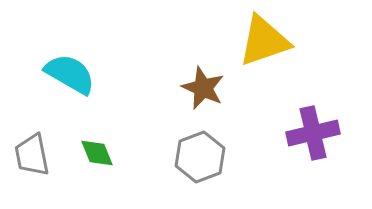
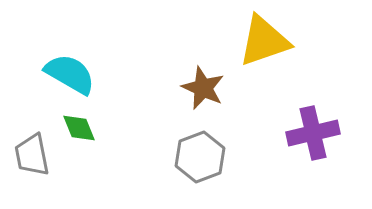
green diamond: moved 18 px left, 25 px up
